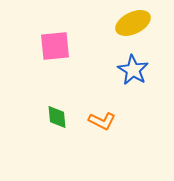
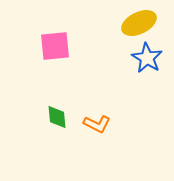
yellow ellipse: moved 6 px right
blue star: moved 14 px right, 12 px up
orange L-shape: moved 5 px left, 3 px down
